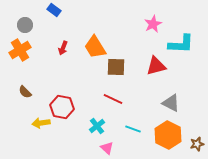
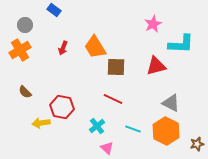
orange hexagon: moved 2 px left, 4 px up
